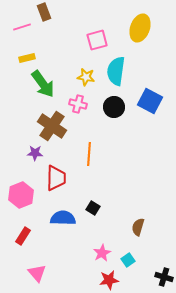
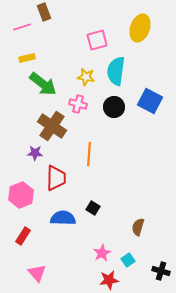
green arrow: rotated 16 degrees counterclockwise
black cross: moved 3 px left, 6 px up
